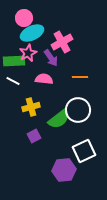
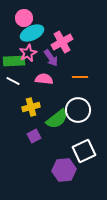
green semicircle: moved 2 px left
